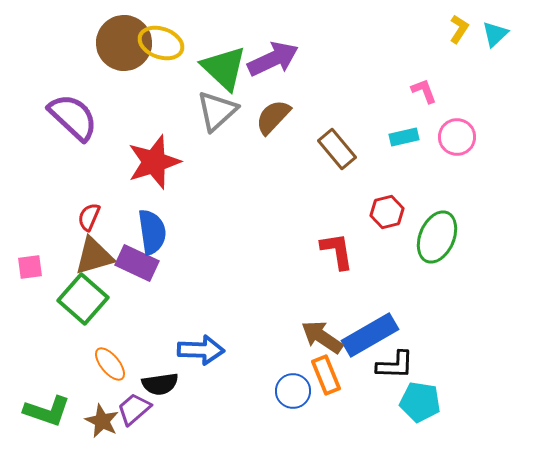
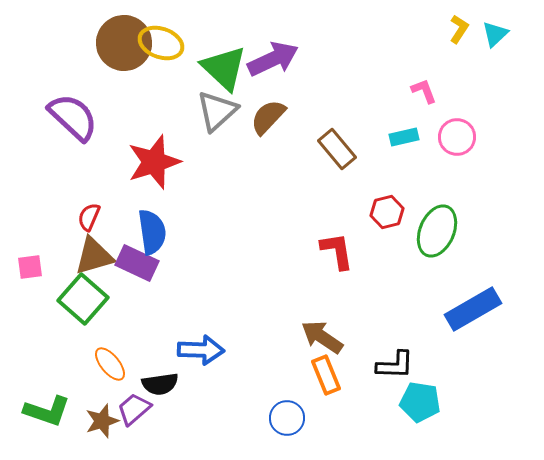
brown semicircle: moved 5 px left
green ellipse: moved 6 px up
blue rectangle: moved 103 px right, 26 px up
blue circle: moved 6 px left, 27 px down
brown star: rotated 28 degrees clockwise
